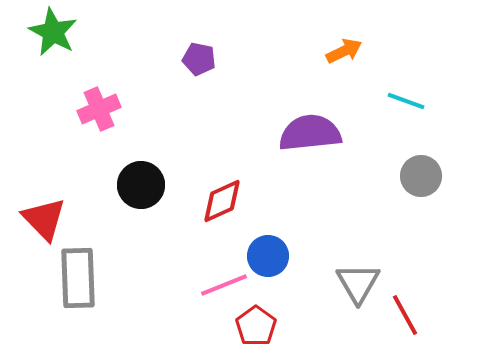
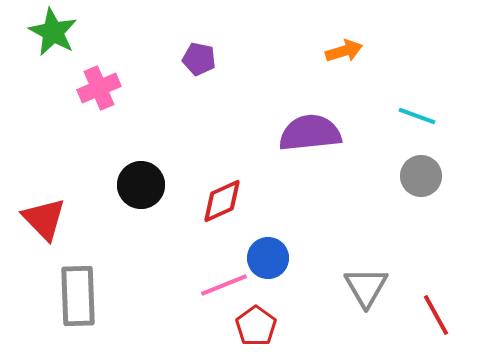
orange arrow: rotated 9 degrees clockwise
cyan line: moved 11 px right, 15 px down
pink cross: moved 21 px up
blue circle: moved 2 px down
gray rectangle: moved 18 px down
gray triangle: moved 8 px right, 4 px down
red line: moved 31 px right
